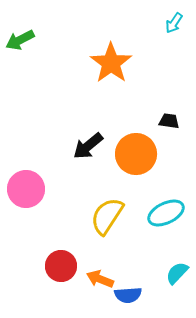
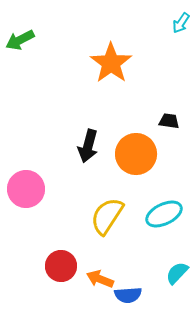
cyan arrow: moved 7 px right
black arrow: rotated 36 degrees counterclockwise
cyan ellipse: moved 2 px left, 1 px down
